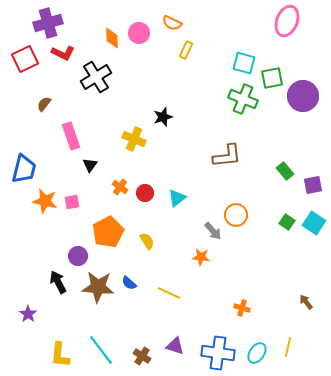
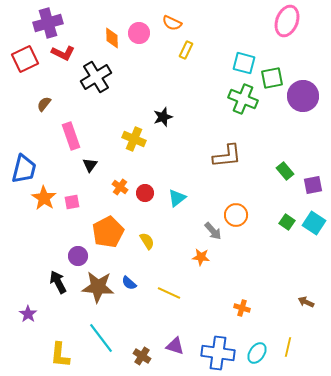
orange star at (45, 201): moved 1 px left, 3 px up; rotated 20 degrees clockwise
brown arrow at (306, 302): rotated 28 degrees counterclockwise
cyan line at (101, 350): moved 12 px up
